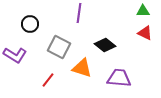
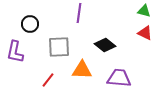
green triangle: moved 1 px right; rotated 16 degrees clockwise
gray square: rotated 30 degrees counterclockwise
purple L-shape: moved 3 px up; rotated 70 degrees clockwise
orange triangle: moved 2 px down; rotated 15 degrees counterclockwise
